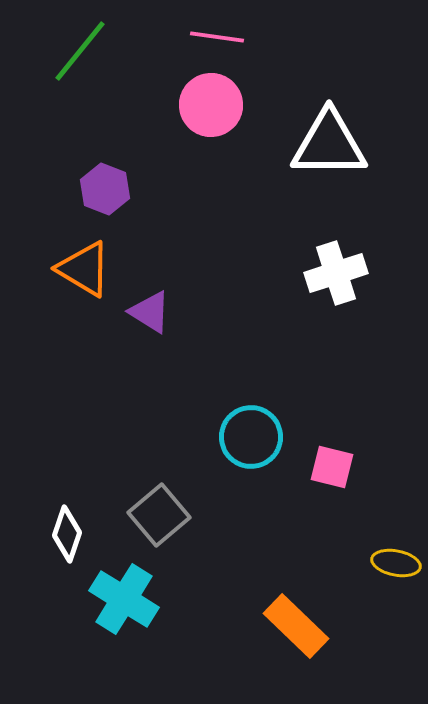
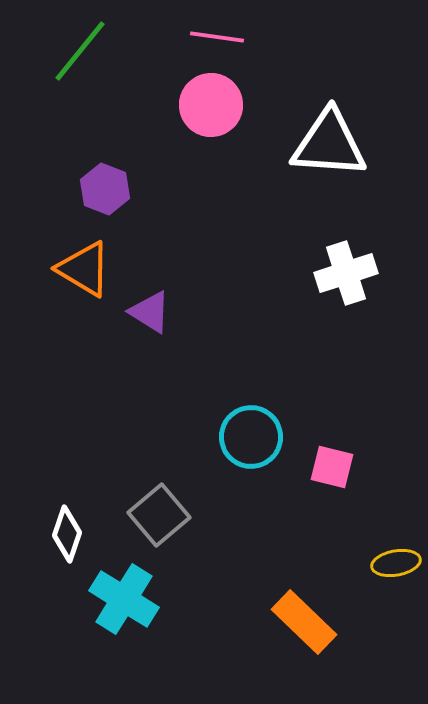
white triangle: rotated 4 degrees clockwise
white cross: moved 10 px right
yellow ellipse: rotated 21 degrees counterclockwise
orange rectangle: moved 8 px right, 4 px up
